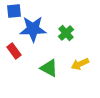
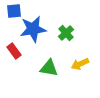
blue star: rotated 8 degrees counterclockwise
green triangle: rotated 18 degrees counterclockwise
